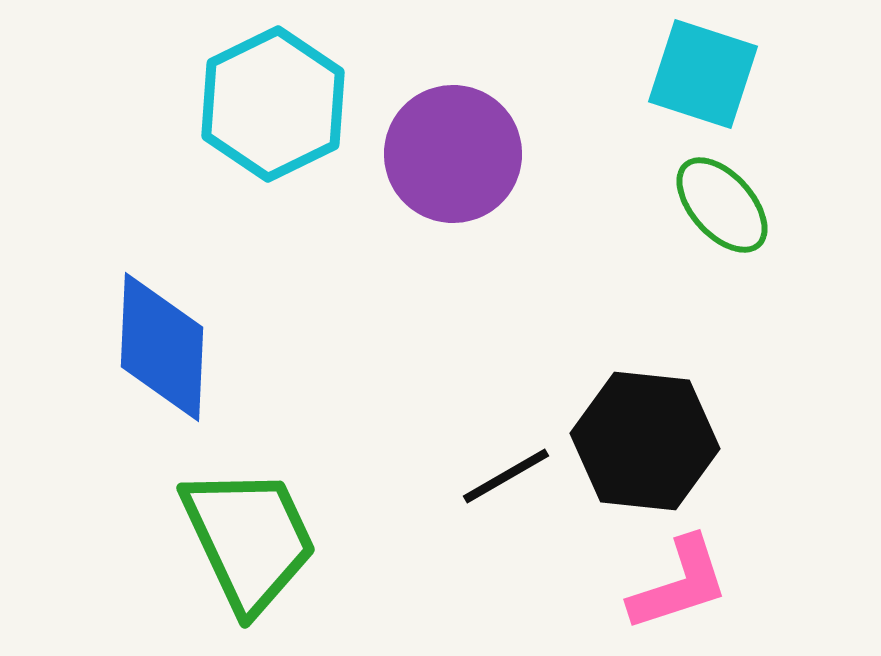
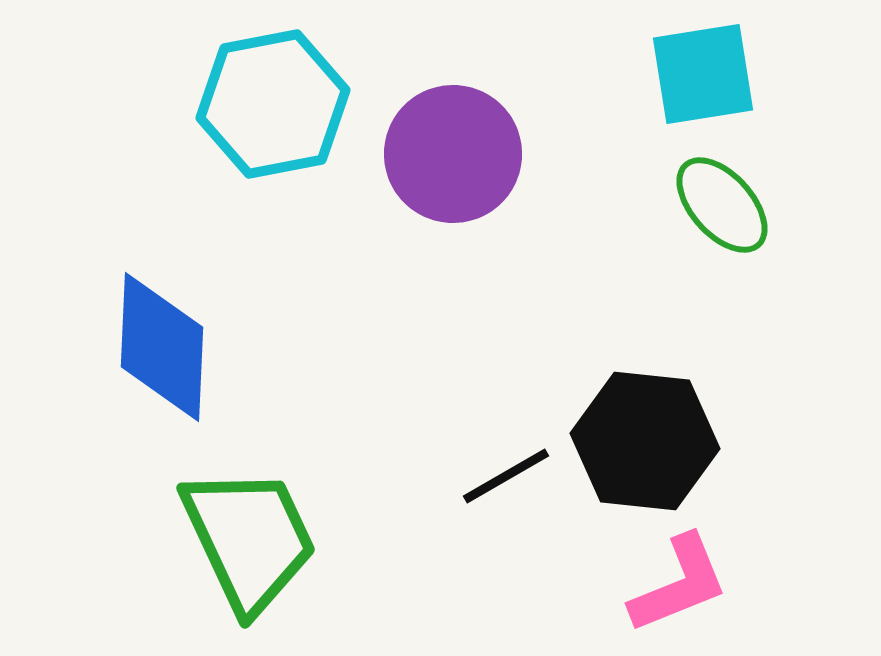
cyan square: rotated 27 degrees counterclockwise
cyan hexagon: rotated 15 degrees clockwise
pink L-shape: rotated 4 degrees counterclockwise
